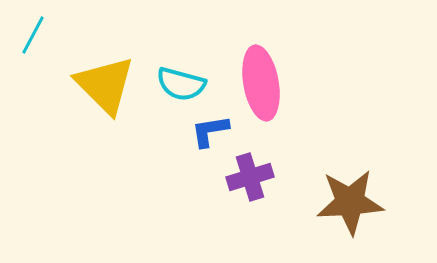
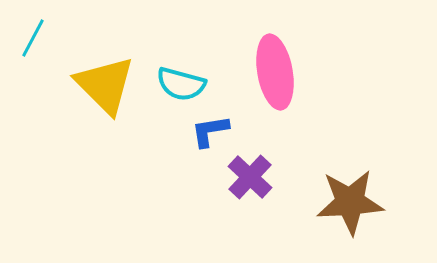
cyan line: moved 3 px down
pink ellipse: moved 14 px right, 11 px up
purple cross: rotated 30 degrees counterclockwise
